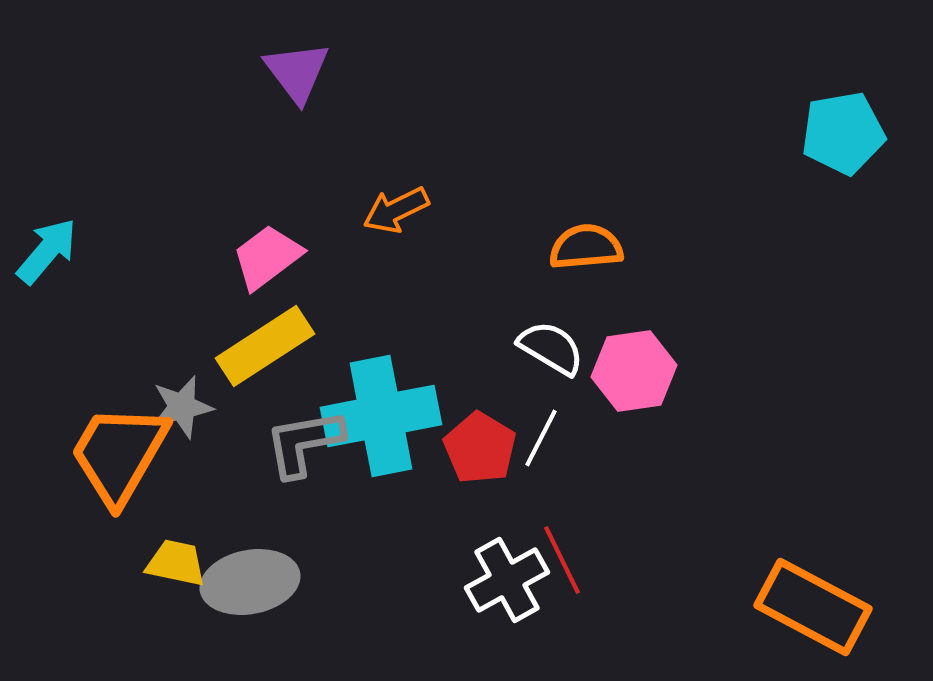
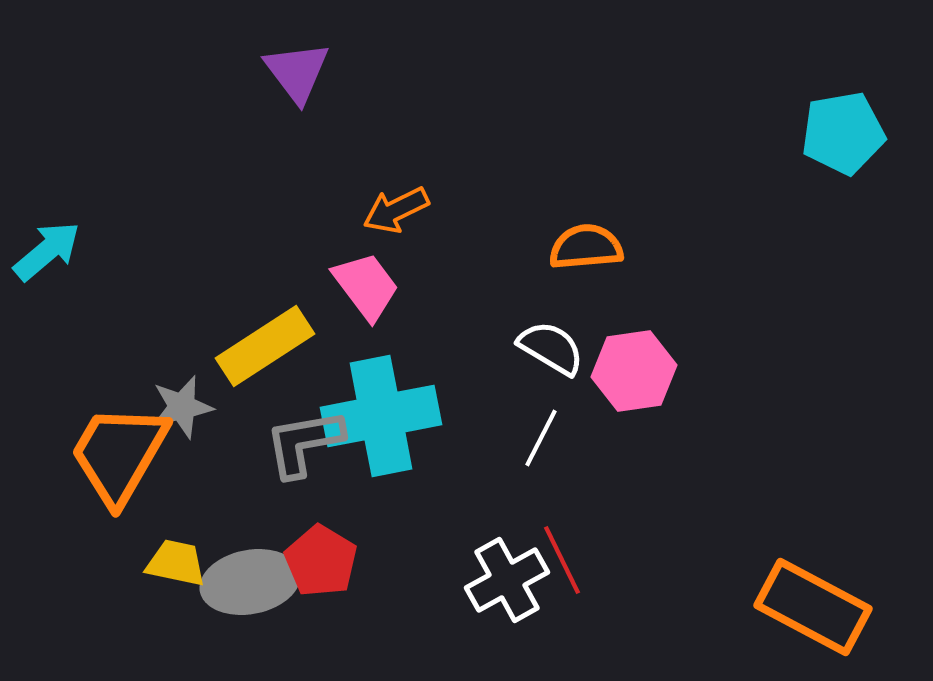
cyan arrow: rotated 10 degrees clockwise
pink trapezoid: moved 99 px right, 29 px down; rotated 90 degrees clockwise
red pentagon: moved 159 px left, 113 px down
